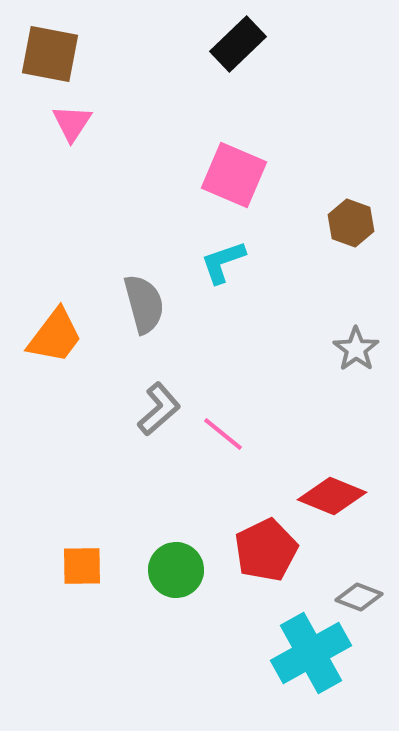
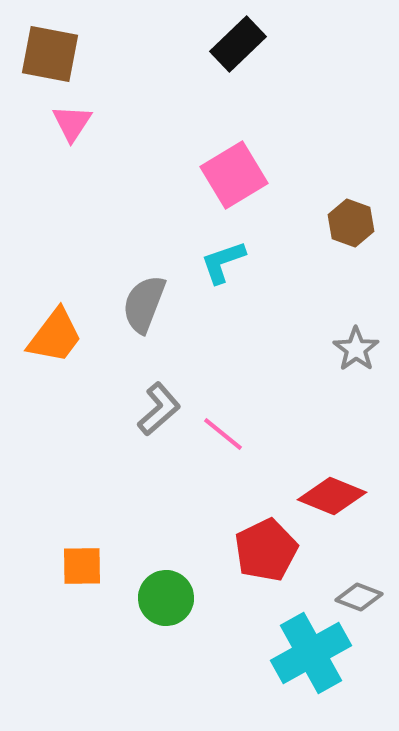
pink square: rotated 36 degrees clockwise
gray semicircle: rotated 144 degrees counterclockwise
green circle: moved 10 px left, 28 px down
